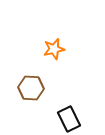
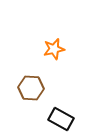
black rectangle: moved 8 px left; rotated 35 degrees counterclockwise
